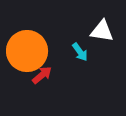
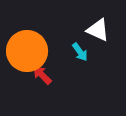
white triangle: moved 4 px left, 1 px up; rotated 15 degrees clockwise
red arrow: rotated 95 degrees counterclockwise
